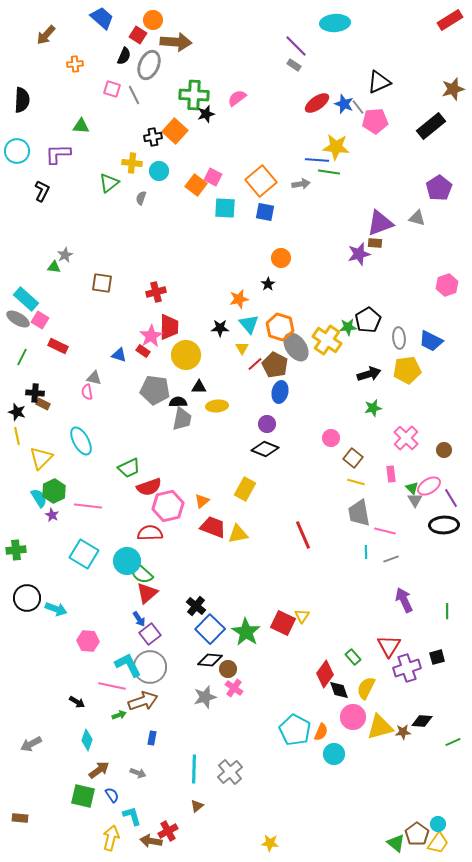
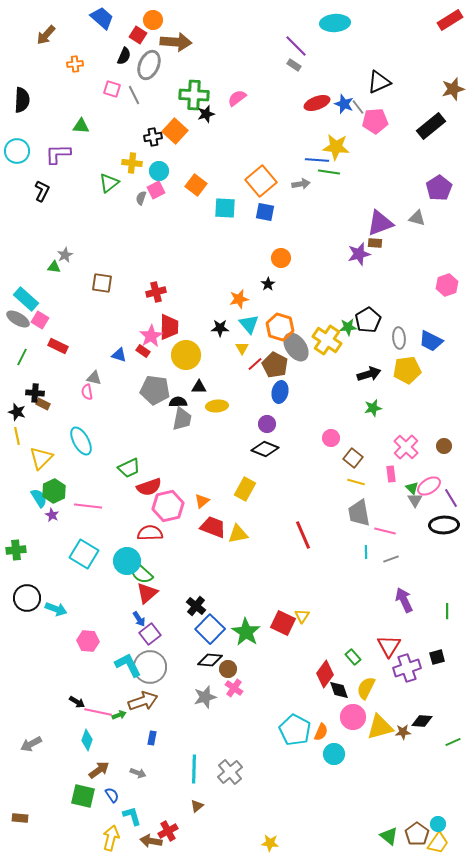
red ellipse at (317, 103): rotated 15 degrees clockwise
pink square at (213, 177): moved 57 px left, 13 px down; rotated 36 degrees clockwise
pink cross at (406, 438): moved 9 px down
brown circle at (444, 450): moved 4 px up
pink line at (112, 686): moved 14 px left, 26 px down
green triangle at (396, 843): moved 7 px left, 7 px up
